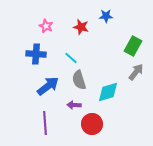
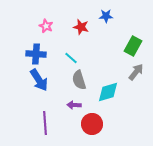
blue arrow: moved 9 px left, 6 px up; rotated 95 degrees clockwise
